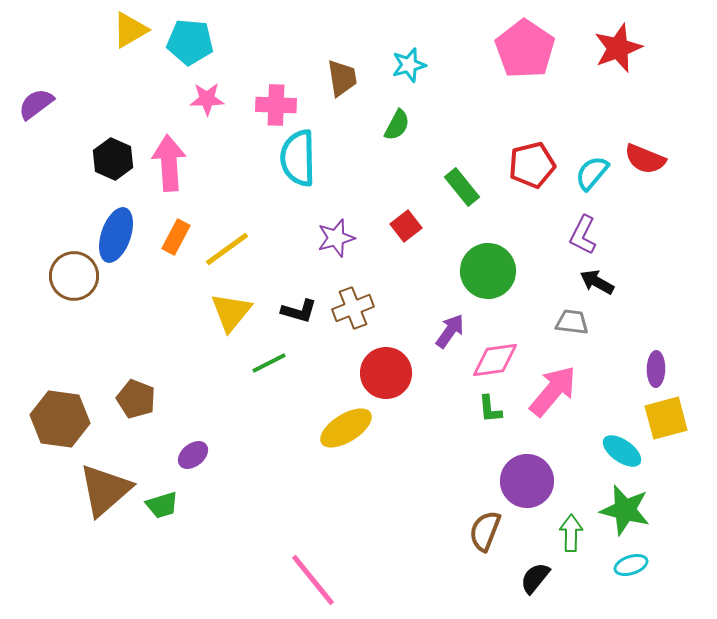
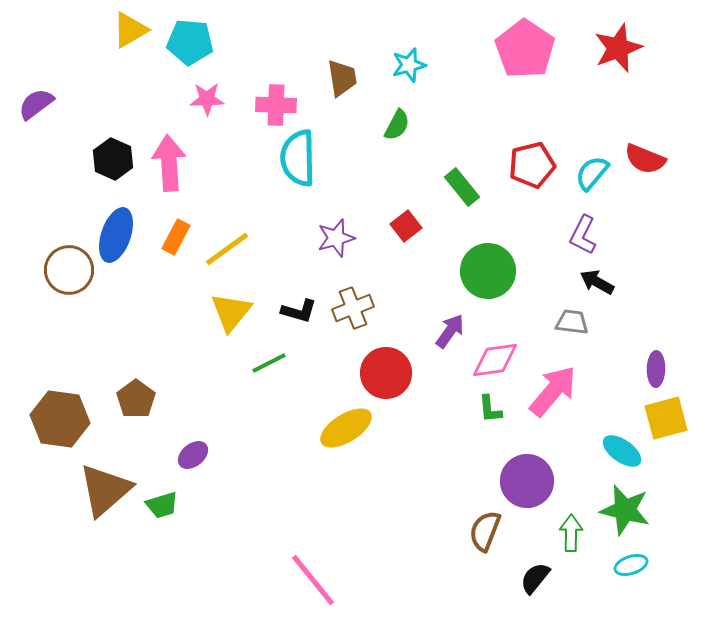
brown circle at (74, 276): moved 5 px left, 6 px up
brown pentagon at (136, 399): rotated 15 degrees clockwise
